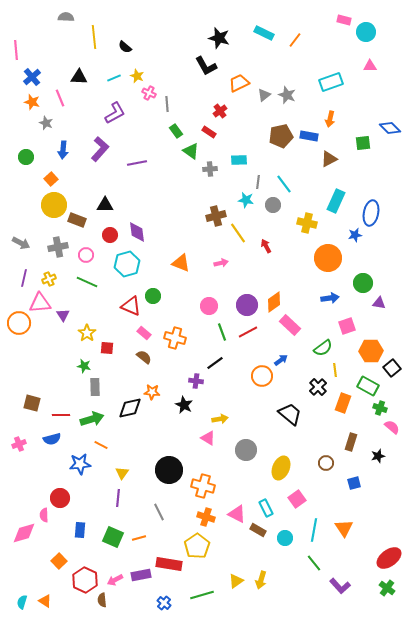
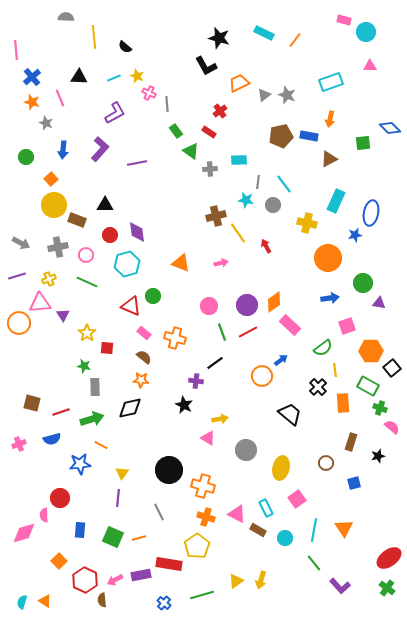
purple line at (24, 278): moved 7 px left, 2 px up; rotated 60 degrees clockwise
orange star at (152, 392): moved 11 px left, 12 px up
orange rectangle at (343, 403): rotated 24 degrees counterclockwise
red line at (61, 415): moved 3 px up; rotated 18 degrees counterclockwise
yellow ellipse at (281, 468): rotated 10 degrees counterclockwise
